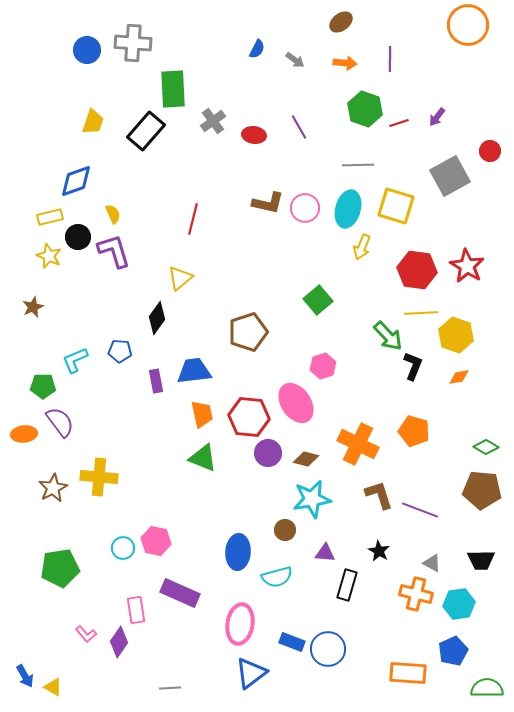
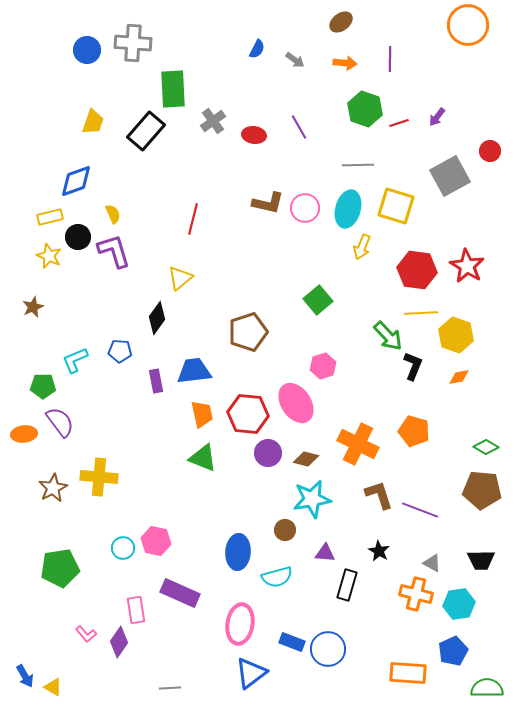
red hexagon at (249, 417): moved 1 px left, 3 px up
